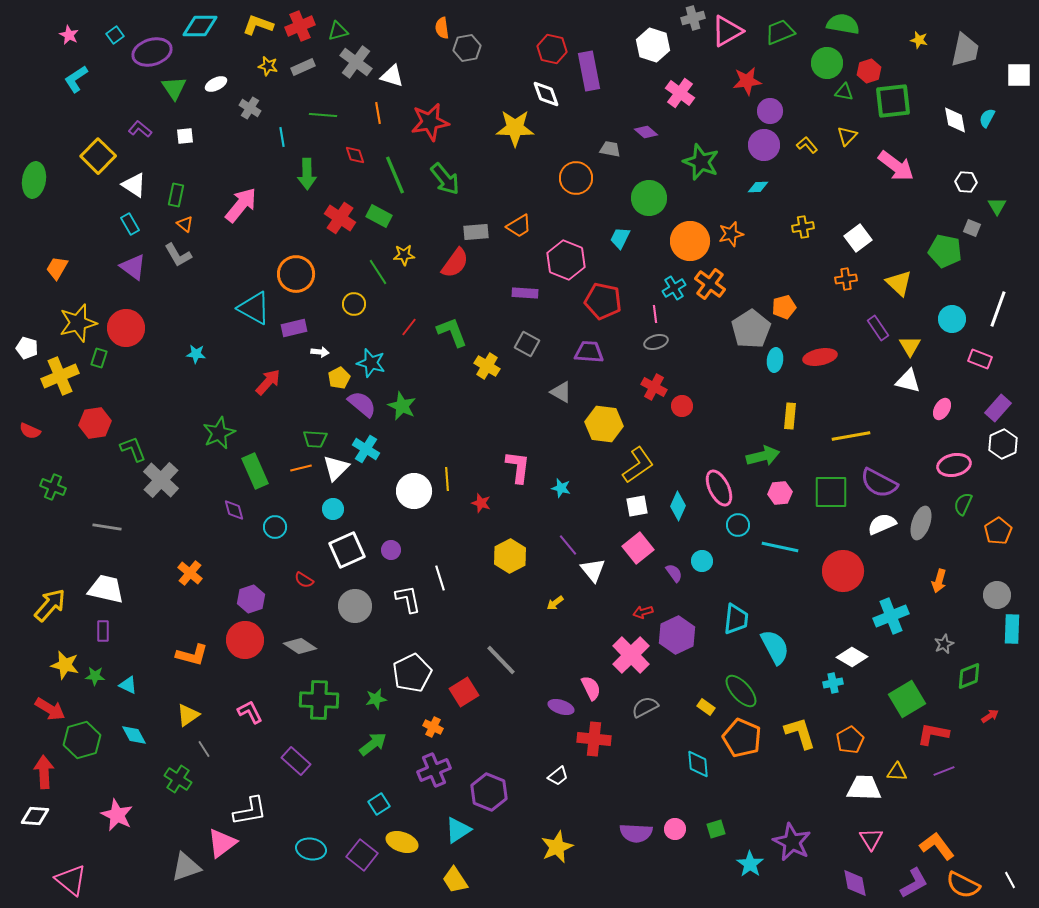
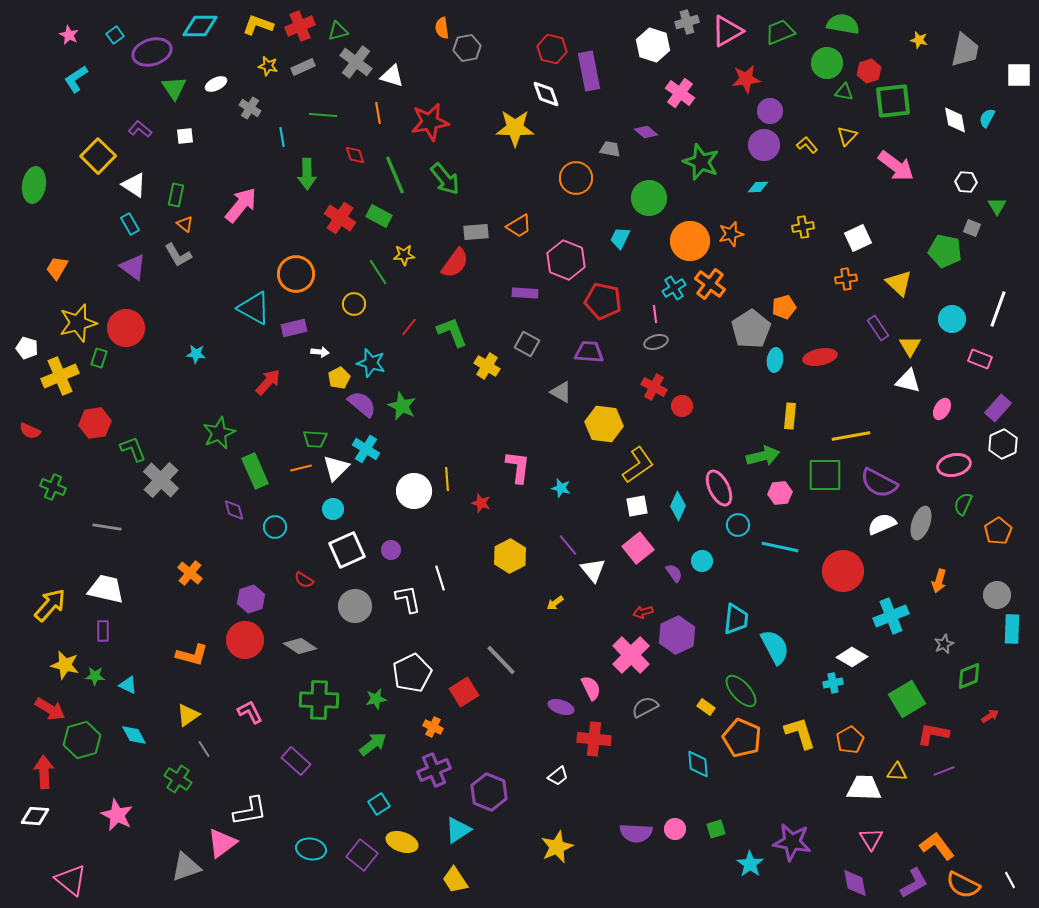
gray cross at (693, 18): moved 6 px left, 4 px down
red star at (747, 81): moved 1 px left, 2 px up
green ellipse at (34, 180): moved 5 px down
white square at (858, 238): rotated 12 degrees clockwise
green square at (831, 492): moved 6 px left, 17 px up
purple star at (792, 842): rotated 18 degrees counterclockwise
